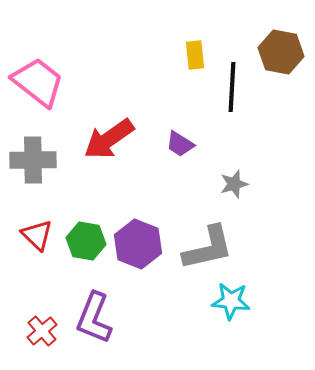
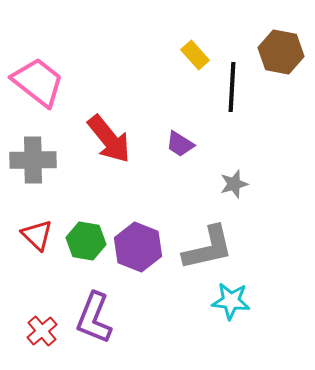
yellow rectangle: rotated 36 degrees counterclockwise
red arrow: rotated 94 degrees counterclockwise
purple hexagon: moved 3 px down
